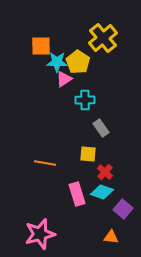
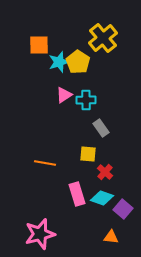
orange square: moved 2 px left, 1 px up
cyan star: moved 2 px right; rotated 20 degrees counterclockwise
pink triangle: moved 16 px down
cyan cross: moved 1 px right
cyan diamond: moved 6 px down
